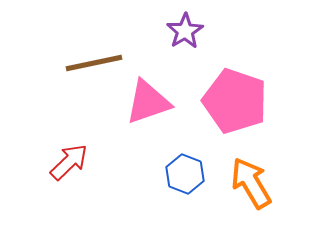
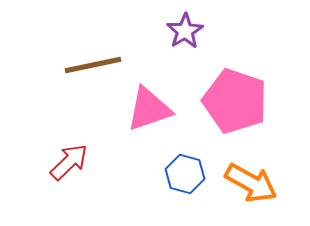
brown line: moved 1 px left, 2 px down
pink triangle: moved 1 px right, 7 px down
blue hexagon: rotated 6 degrees counterclockwise
orange arrow: rotated 150 degrees clockwise
